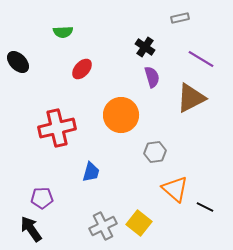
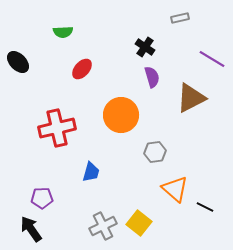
purple line: moved 11 px right
